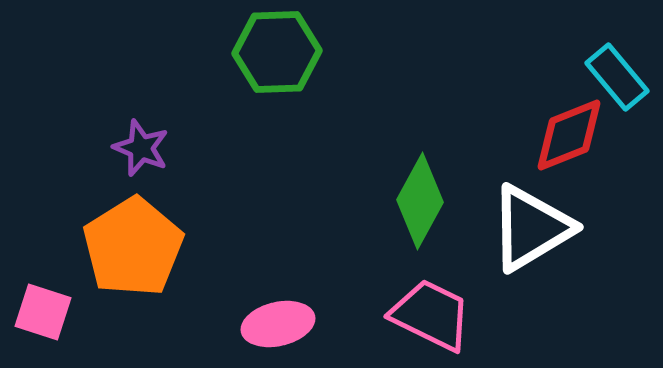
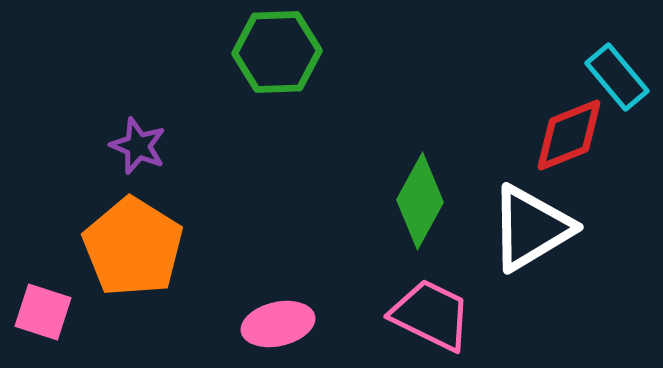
purple star: moved 3 px left, 2 px up
orange pentagon: rotated 8 degrees counterclockwise
